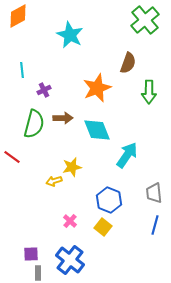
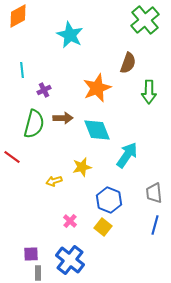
yellow star: moved 10 px right
